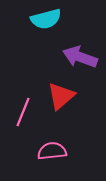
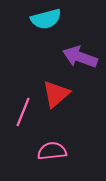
red triangle: moved 5 px left, 2 px up
